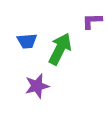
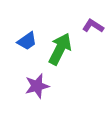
purple L-shape: moved 1 px right, 5 px down; rotated 35 degrees clockwise
blue trapezoid: rotated 30 degrees counterclockwise
